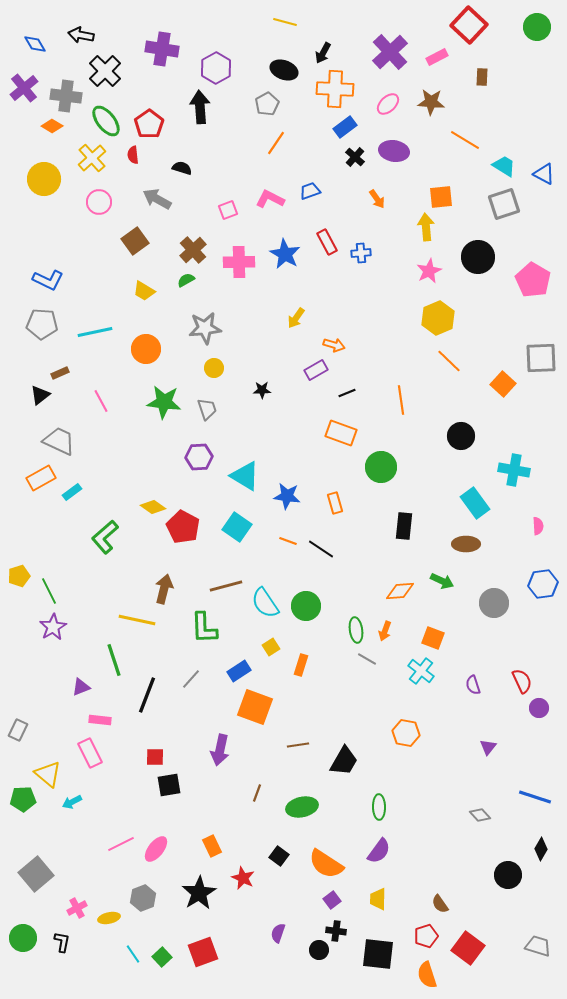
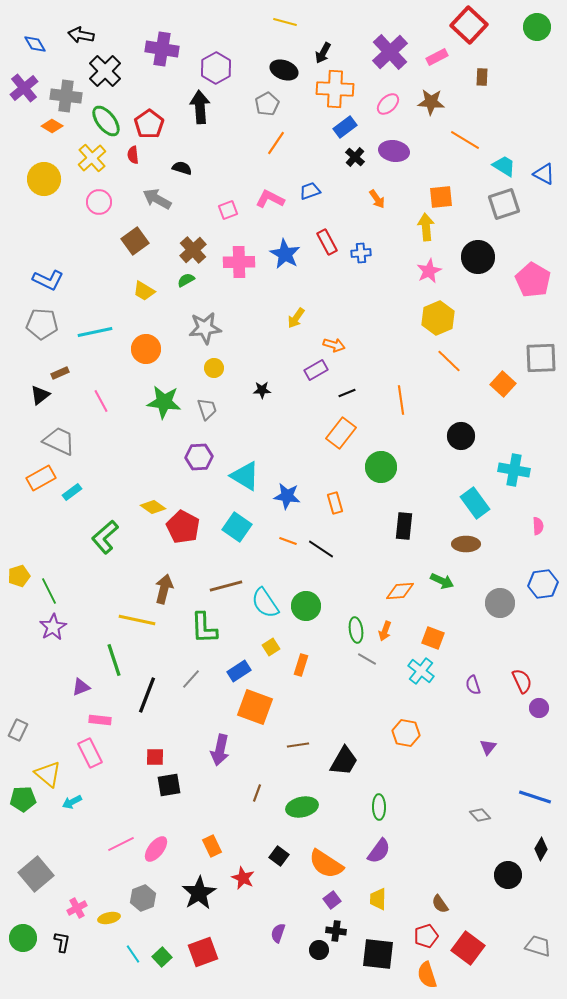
orange rectangle at (341, 433): rotated 72 degrees counterclockwise
gray circle at (494, 603): moved 6 px right
